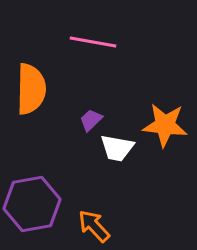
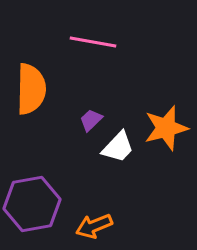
orange star: moved 1 px right, 3 px down; rotated 21 degrees counterclockwise
white trapezoid: moved 1 px right, 1 px up; rotated 57 degrees counterclockwise
orange arrow: rotated 69 degrees counterclockwise
